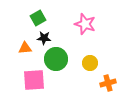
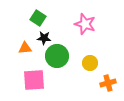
green square: rotated 28 degrees counterclockwise
green circle: moved 1 px right, 3 px up
